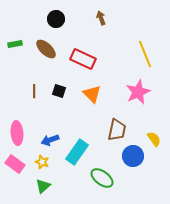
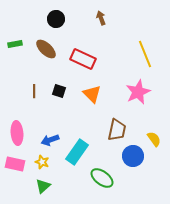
pink rectangle: rotated 24 degrees counterclockwise
